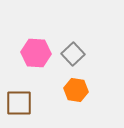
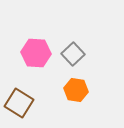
brown square: rotated 32 degrees clockwise
